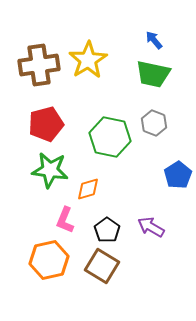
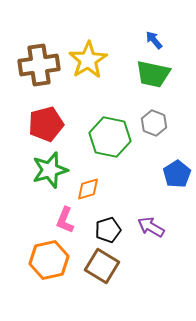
green star: rotated 24 degrees counterclockwise
blue pentagon: moved 1 px left, 1 px up
black pentagon: moved 1 px right; rotated 20 degrees clockwise
